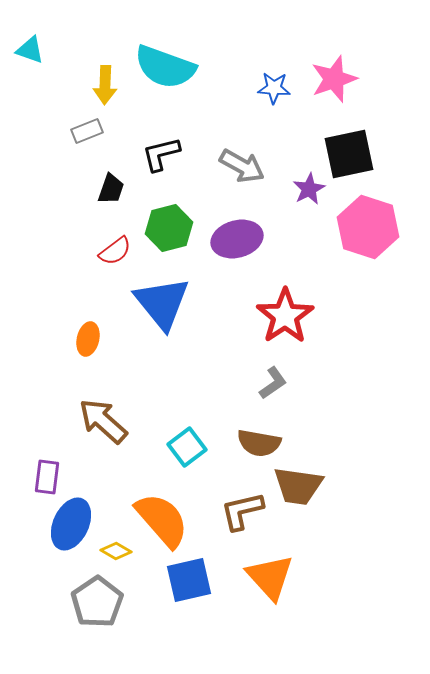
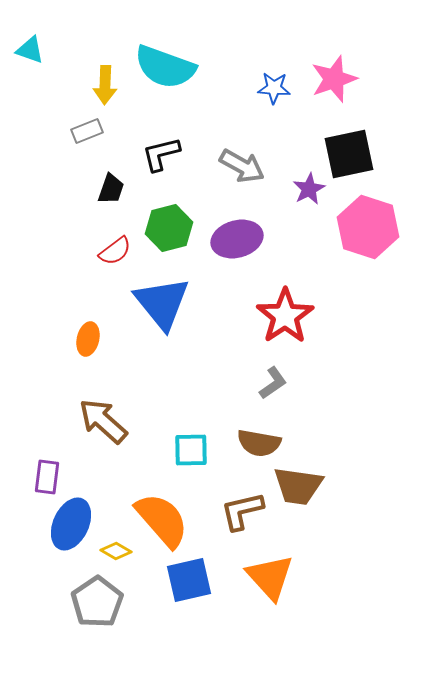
cyan square: moved 4 px right, 3 px down; rotated 36 degrees clockwise
